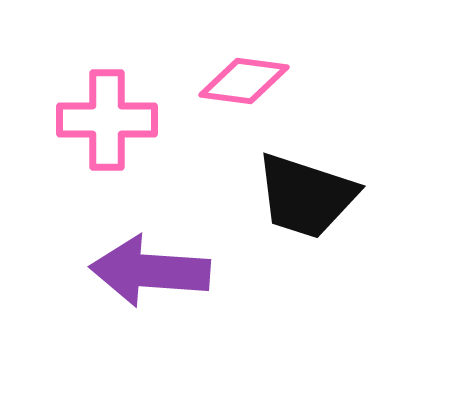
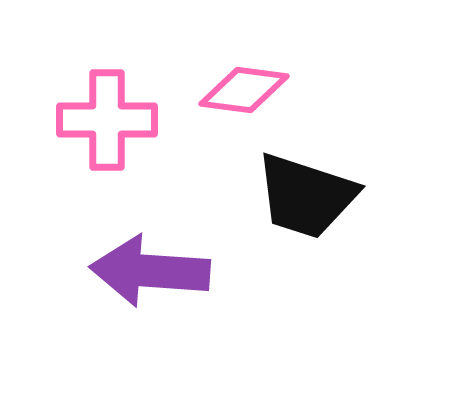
pink diamond: moved 9 px down
